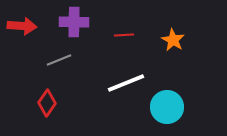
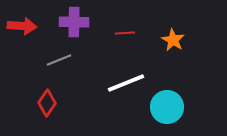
red line: moved 1 px right, 2 px up
